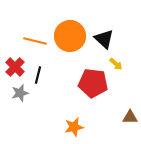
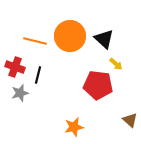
red cross: rotated 24 degrees counterclockwise
red pentagon: moved 5 px right, 2 px down
brown triangle: moved 3 px down; rotated 42 degrees clockwise
